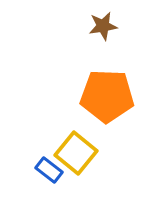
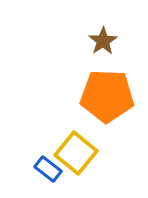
brown star: moved 15 px down; rotated 24 degrees counterclockwise
blue rectangle: moved 1 px left, 1 px up
